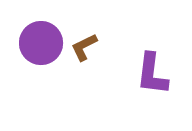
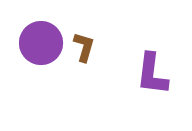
brown L-shape: rotated 132 degrees clockwise
